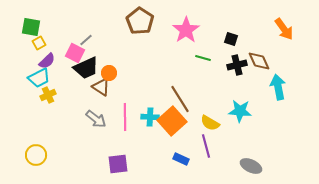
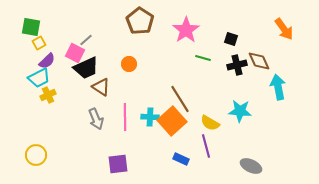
orange circle: moved 20 px right, 9 px up
gray arrow: rotated 30 degrees clockwise
